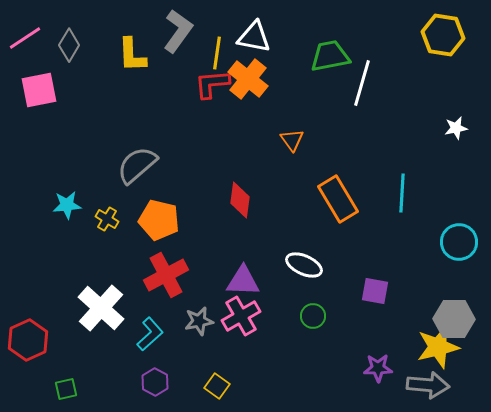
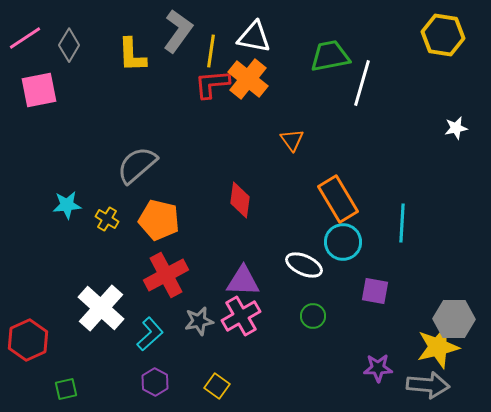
yellow line: moved 6 px left, 2 px up
cyan line: moved 30 px down
cyan circle: moved 116 px left
